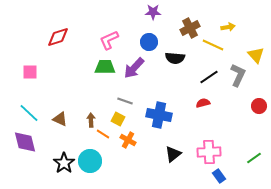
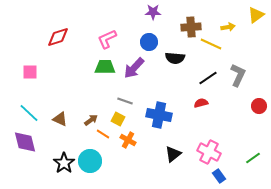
brown cross: moved 1 px right, 1 px up; rotated 24 degrees clockwise
pink L-shape: moved 2 px left, 1 px up
yellow line: moved 2 px left, 1 px up
yellow triangle: moved 40 px up; rotated 36 degrees clockwise
black line: moved 1 px left, 1 px down
red semicircle: moved 2 px left
brown arrow: rotated 56 degrees clockwise
pink cross: rotated 30 degrees clockwise
green line: moved 1 px left
